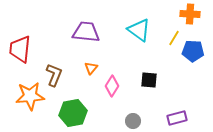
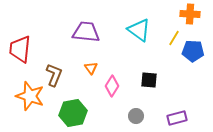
orange triangle: rotated 16 degrees counterclockwise
orange star: rotated 24 degrees clockwise
gray circle: moved 3 px right, 5 px up
